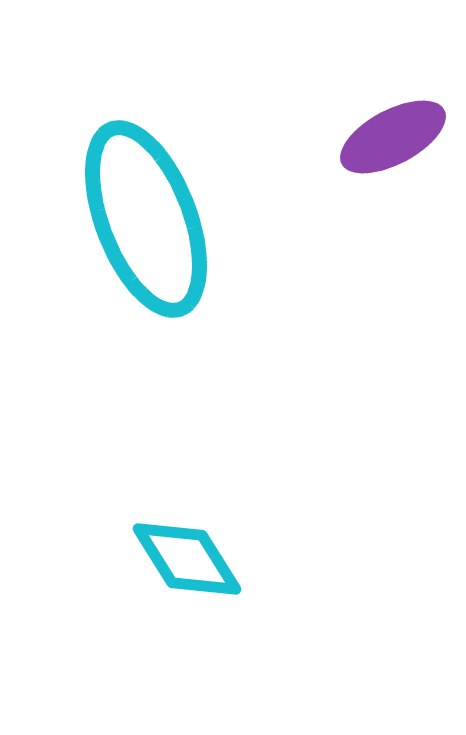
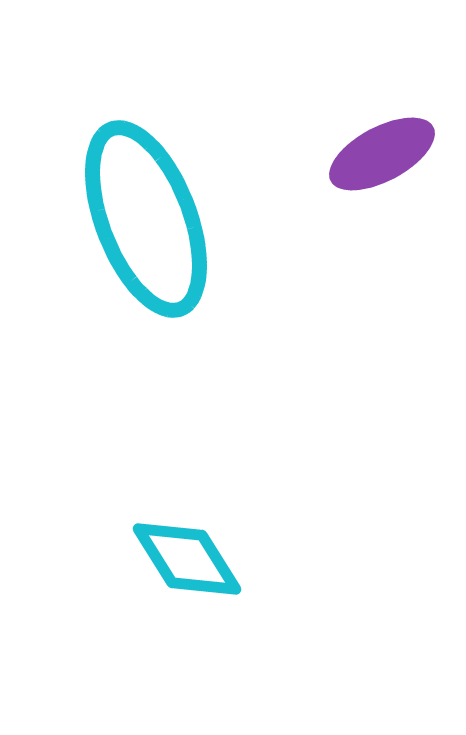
purple ellipse: moved 11 px left, 17 px down
